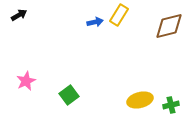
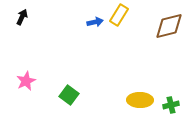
black arrow: moved 3 px right, 2 px down; rotated 35 degrees counterclockwise
green square: rotated 18 degrees counterclockwise
yellow ellipse: rotated 15 degrees clockwise
